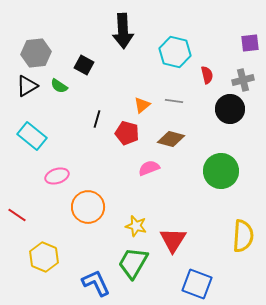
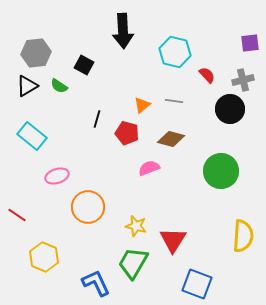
red semicircle: rotated 30 degrees counterclockwise
